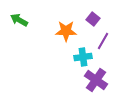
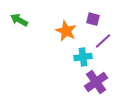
purple square: rotated 24 degrees counterclockwise
orange star: rotated 25 degrees clockwise
purple line: rotated 18 degrees clockwise
purple cross: moved 2 px down; rotated 20 degrees clockwise
